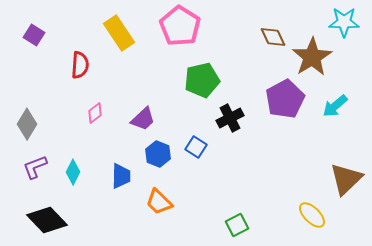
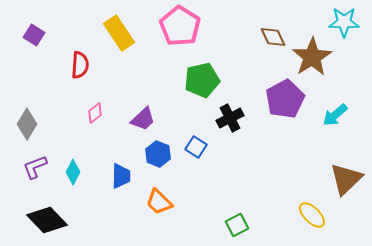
cyan arrow: moved 9 px down
